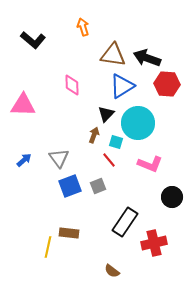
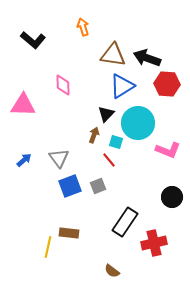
pink diamond: moved 9 px left
pink L-shape: moved 18 px right, 14 px up
